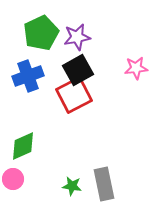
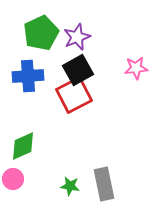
purple star: rotated 12 degrees counterclockwise
blue cross: rotated 16 degrees clockwise
green star: moved 2 px left
